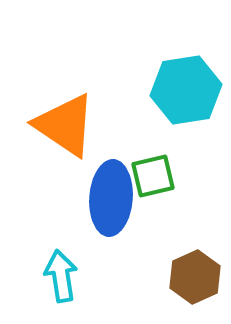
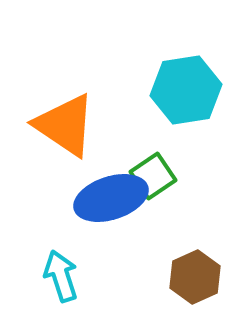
green square: rotated 21 degrees counterclockwise
blue ellipse: rotated 68 degrees clockwise
cyan arrow: rotated 9 degrees counterclockwise
